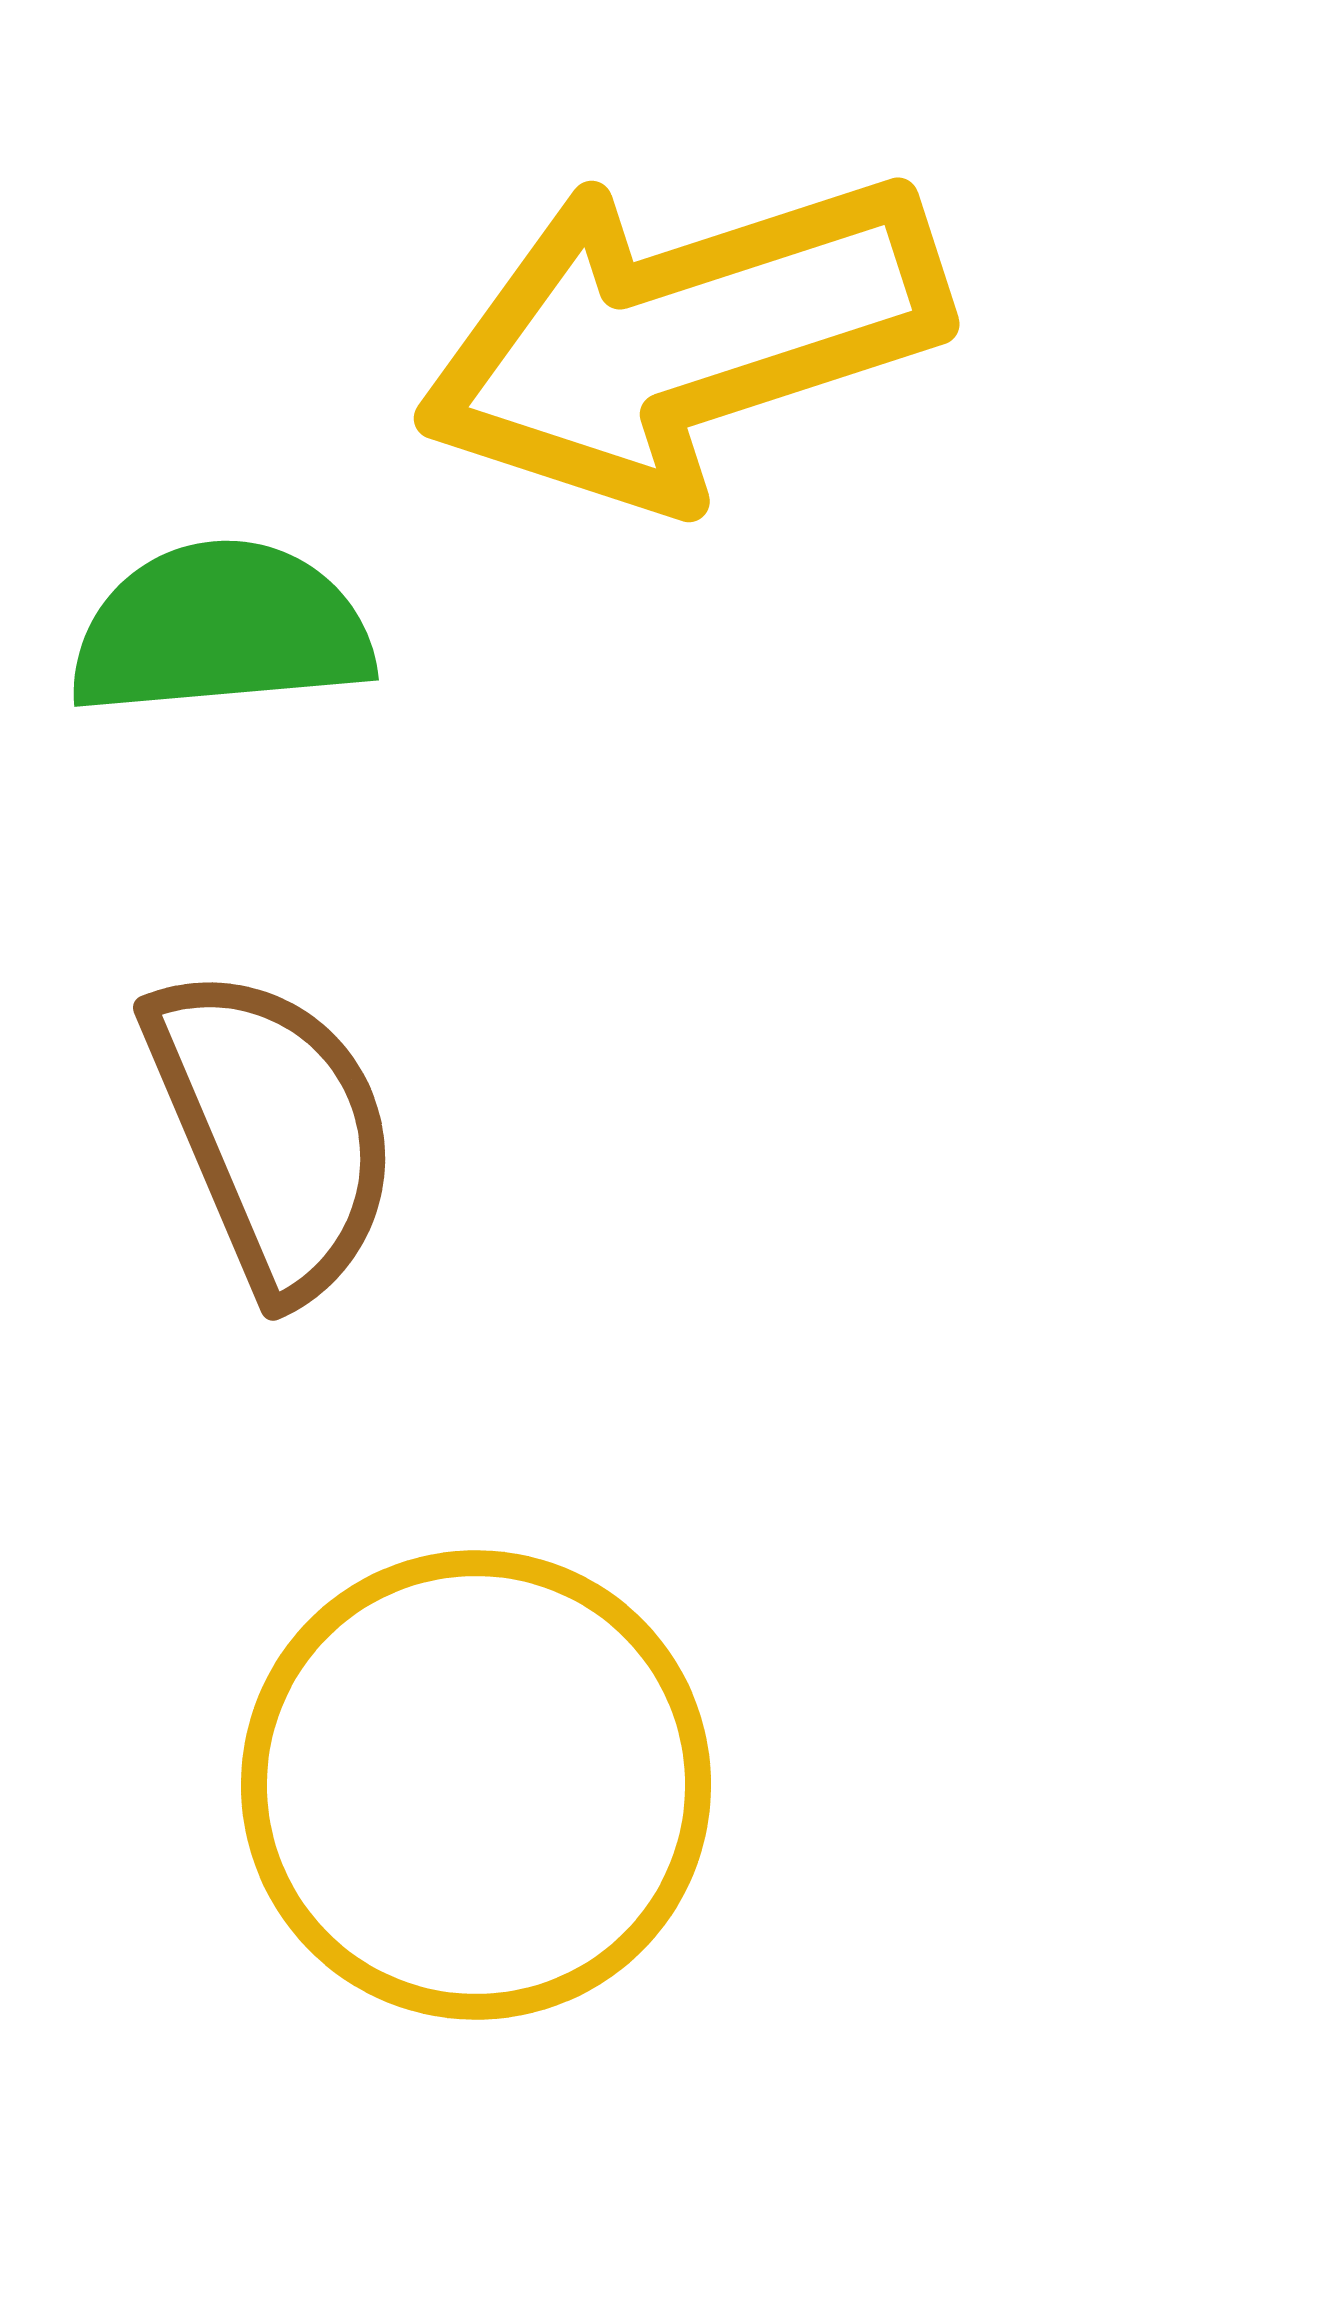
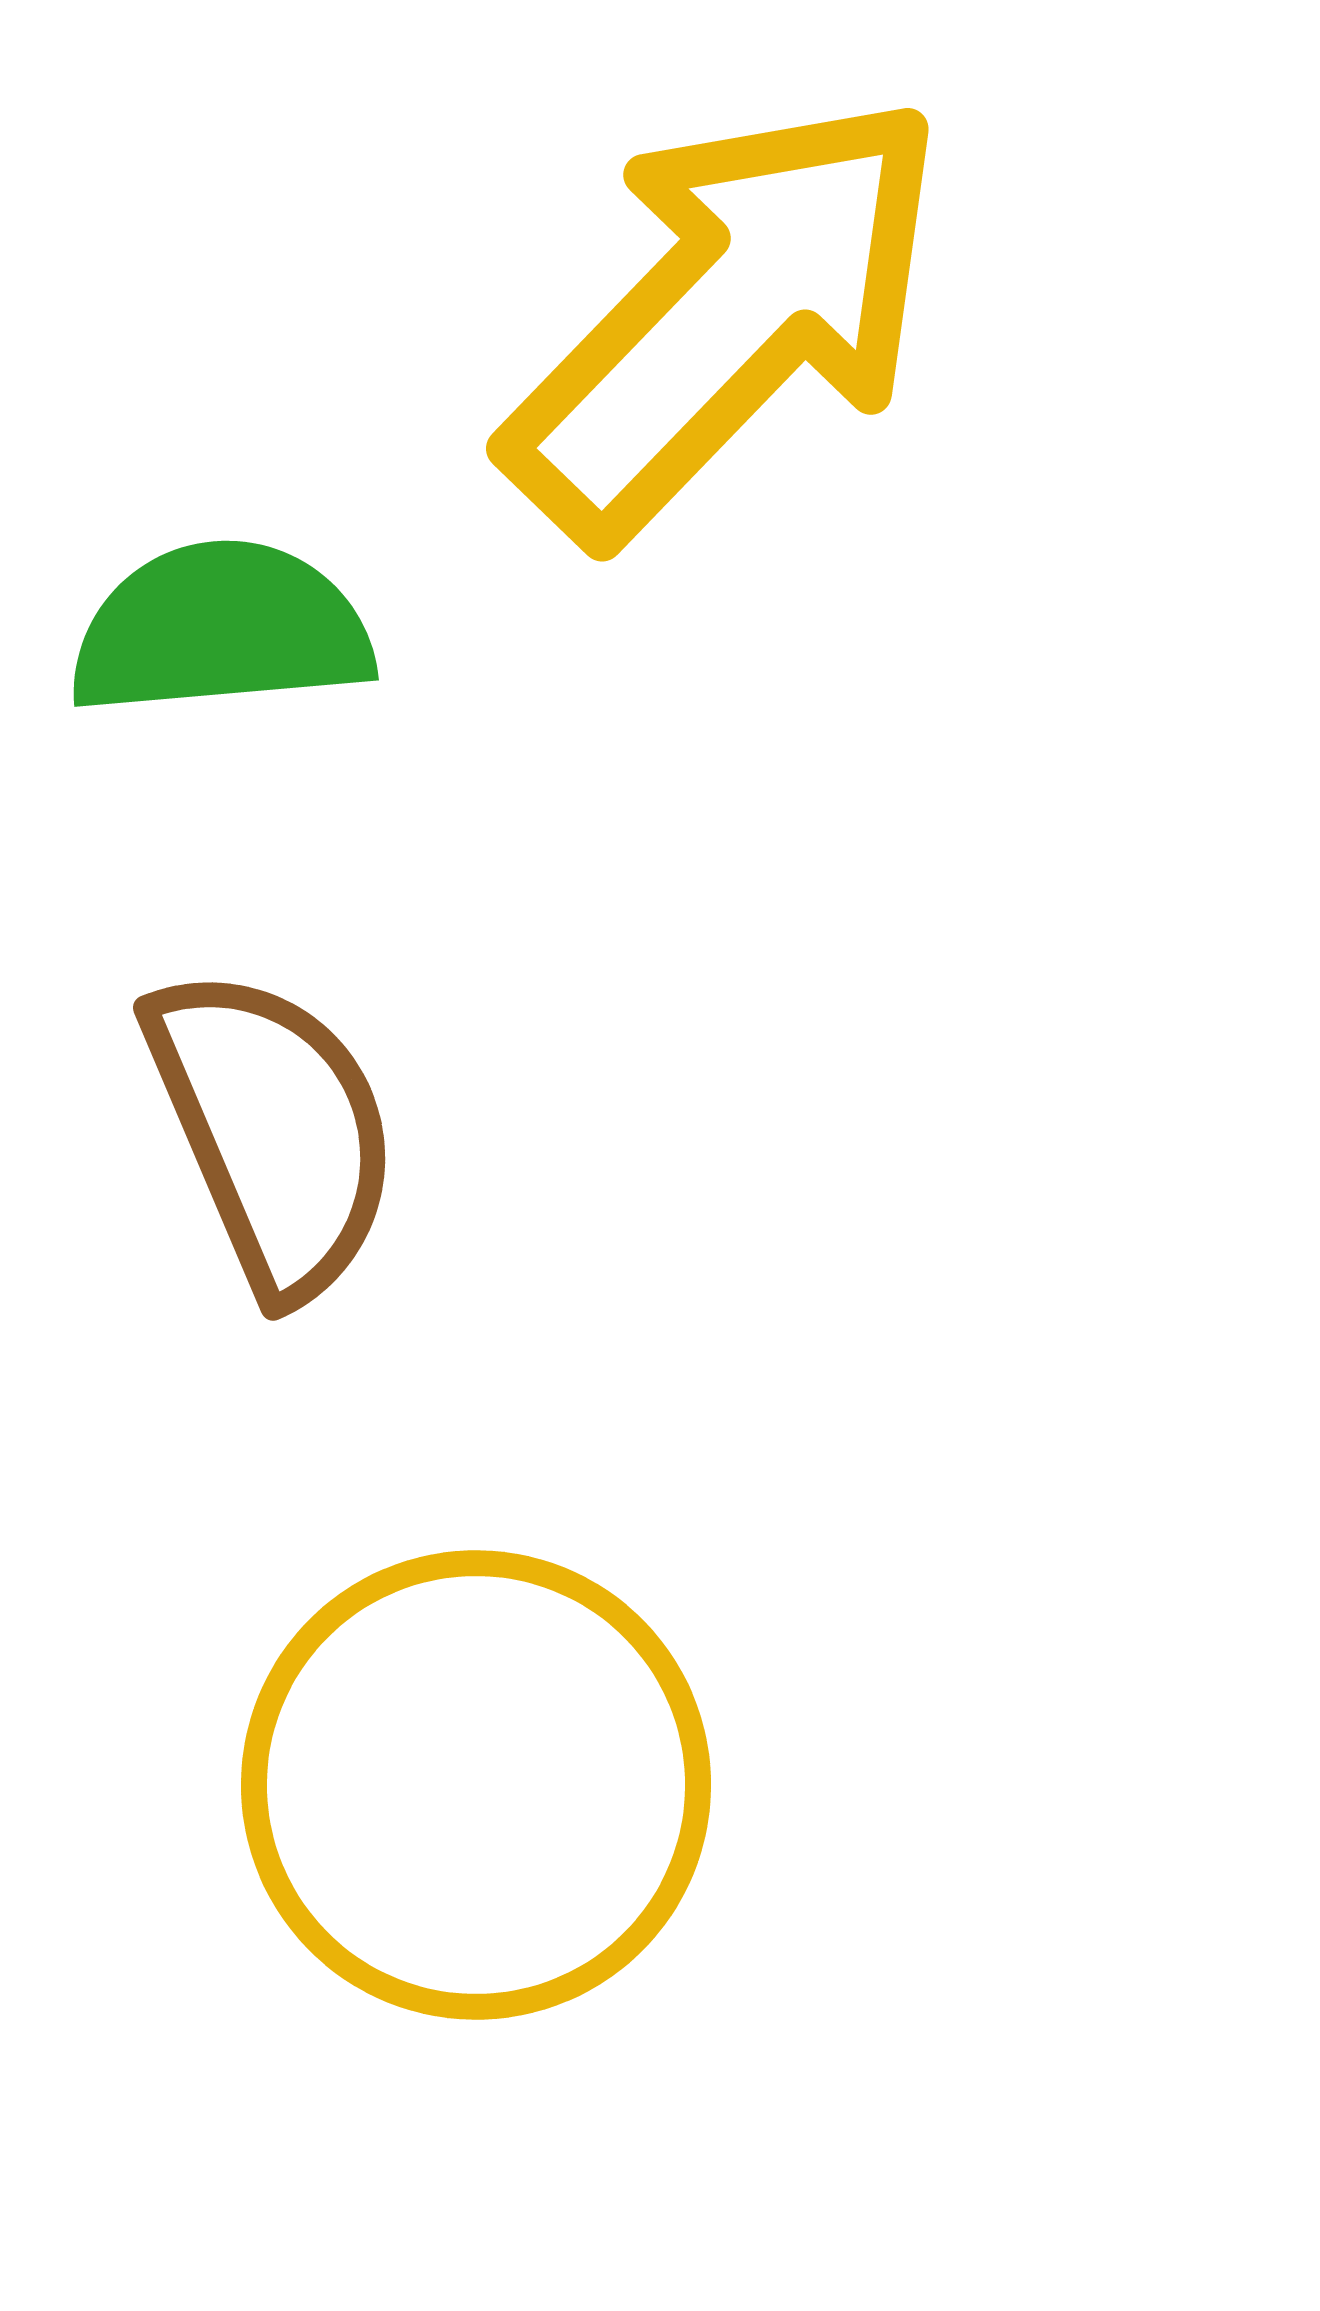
yellow arrow: moved 45 px right, 22 px up; rotated 152 degrees clockwise
